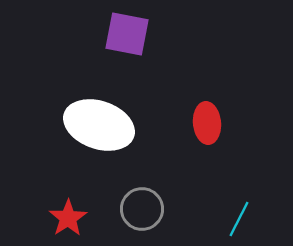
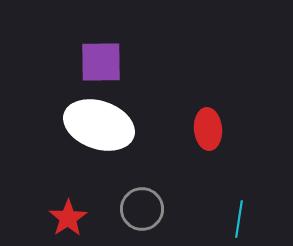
purple square: moved 26 px left, 28 px down; rotated 12 degrees counterclockwise
red ellipse: moved 1 px right, 6 px down
cyan line: rotated 18 degrees counterclockwise
